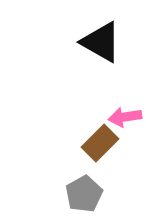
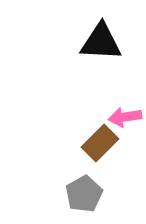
black triangle: rotated 27 degrees counterclockwise
